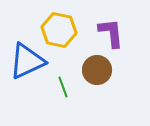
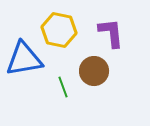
blue triangle: moved 3 px left, 2 px up; rotated 15 degrees clockwise
brown circle: moved 3 px left, 1 px down
